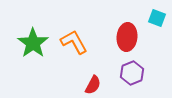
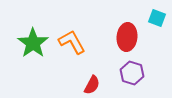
orange L-shape: moved 2 px left
purple hexagon: rotated 20 degrees counterclockwise
red semicircle: moved 1 px left
